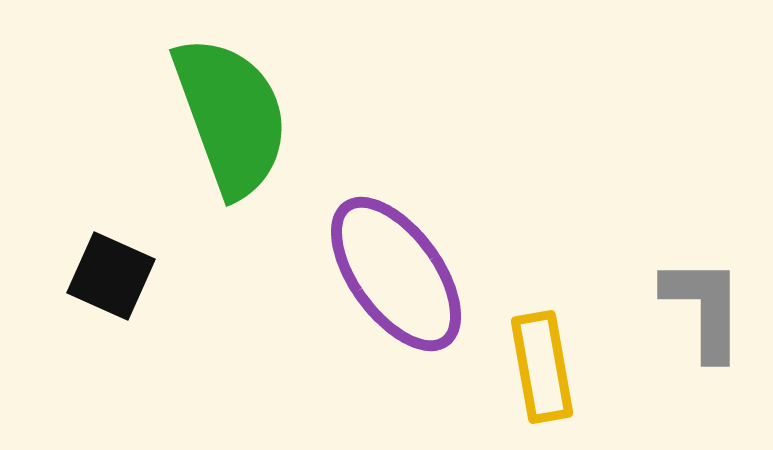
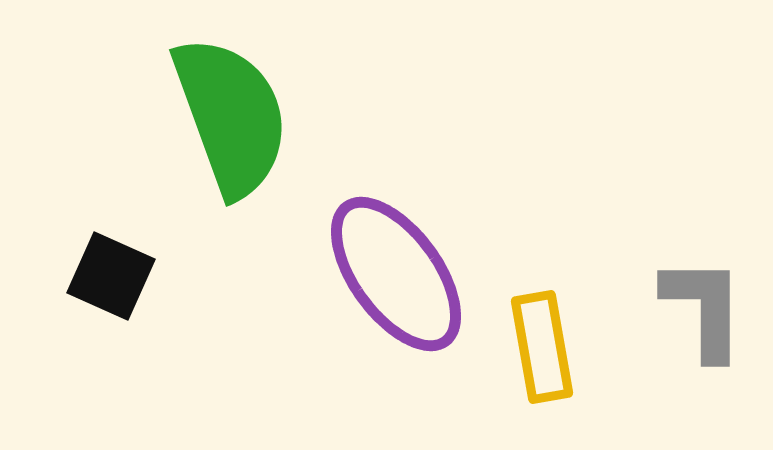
yellow rectangle: moved 20 px up
